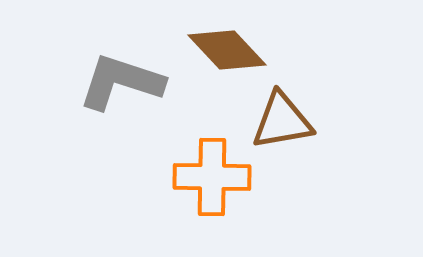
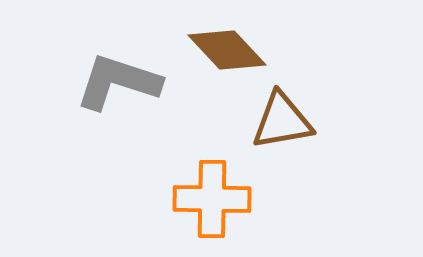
gray L-shape: moved 3 px left
orange cross: moved 22 px down
